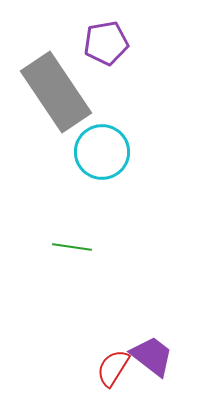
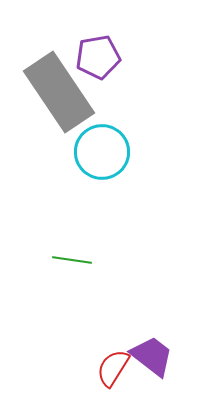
purple pentagon: moved 8 px left, 14 px down
gray rectangle: moved 3 px right
green line: moved 13 px down
